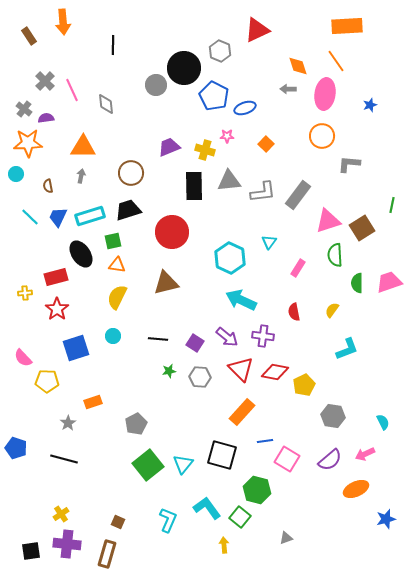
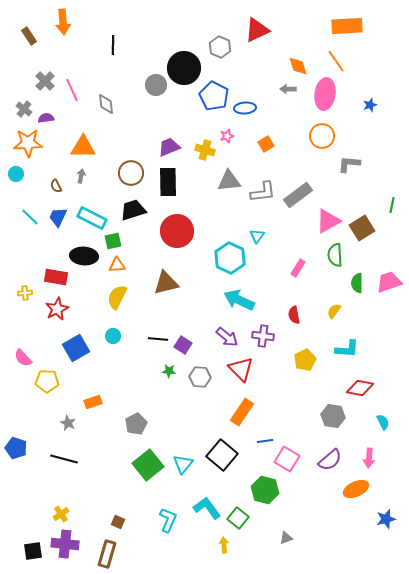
gray hexagon at (220, 51): moved 4 px up
blue ellipse at (245, 108): rotated 15 degrees clockwise
pink star at (227, 136): rotated 16 degrees counterclockwise
orange square at (266, 144): rotated 14 degrees clockwise
brown semicircle at (48, 186): moved 8 px right; rotated 16 degrees counterclockwise
black rectangle at (194, 186): moved 26 px left, 4 px up
gray rectangle at (298, 195): rotated 16 degrees clockwise
black trapezoid at (128, 210): moved 5 px right
cyan rectangle at (90, 216): moved 2 px right, 2 px down; rotated 44 degrees clockwise
pink triangle at (328, 221): rotated 12 degrees counterclockwise
red circle at (172, 232): moved 5 px right, 1 px up
cyan triangle at (269, 242): moved 12 px left, 6 px up
black ellipse at (81, 254): moved 3 px right, 2 px down; rotated 52 degrees counterclockwise
orange triangle at (117, 265): rotated 12 degrees counterclockwise
red rectangle at (56, 277): rotated 25 degrees clockwise
cyan arrow at (241, 300): moved 2 px left
red star at (57, 309): rotated 10 degrees clockwise
yellow semicircle at (332, 310): moved 2 px right, 1 px down
red semicircle at (294, 312): moved 3 px down
purple square at (195, 343): moved 12 px left, 2 px down
blue square at (76, 348): rotated 12 degrees counterclockwise
cyan L-shape at (347, 349): rotated 25 degrees clockwise
green star at (169, 371): rotated 16 degrees clockwise
red diamond at (275, 372): moved 85 px right, 16 px down
yellow pentagon at (304, 385): moved 1 px right, 25 px up
orange rectangle at (242, 412): rotated 8 degrees counterclockwise
gray star at (68, 423): rotated 14 degrees counterclockwise
pink arrow at (365, 454): moved 4 px right, 4 px down; rotated 60 degrees counterclockwise
black square at (222, 455): rotated 24 degrees clockwise
green hexagon at (257, 490): moved 8 px right
green square at (240, 517): moved 2 px left, 1 px down
purple cross at (67, 544): moved 2 px left
black square at (31, 551): moved 2 px right
